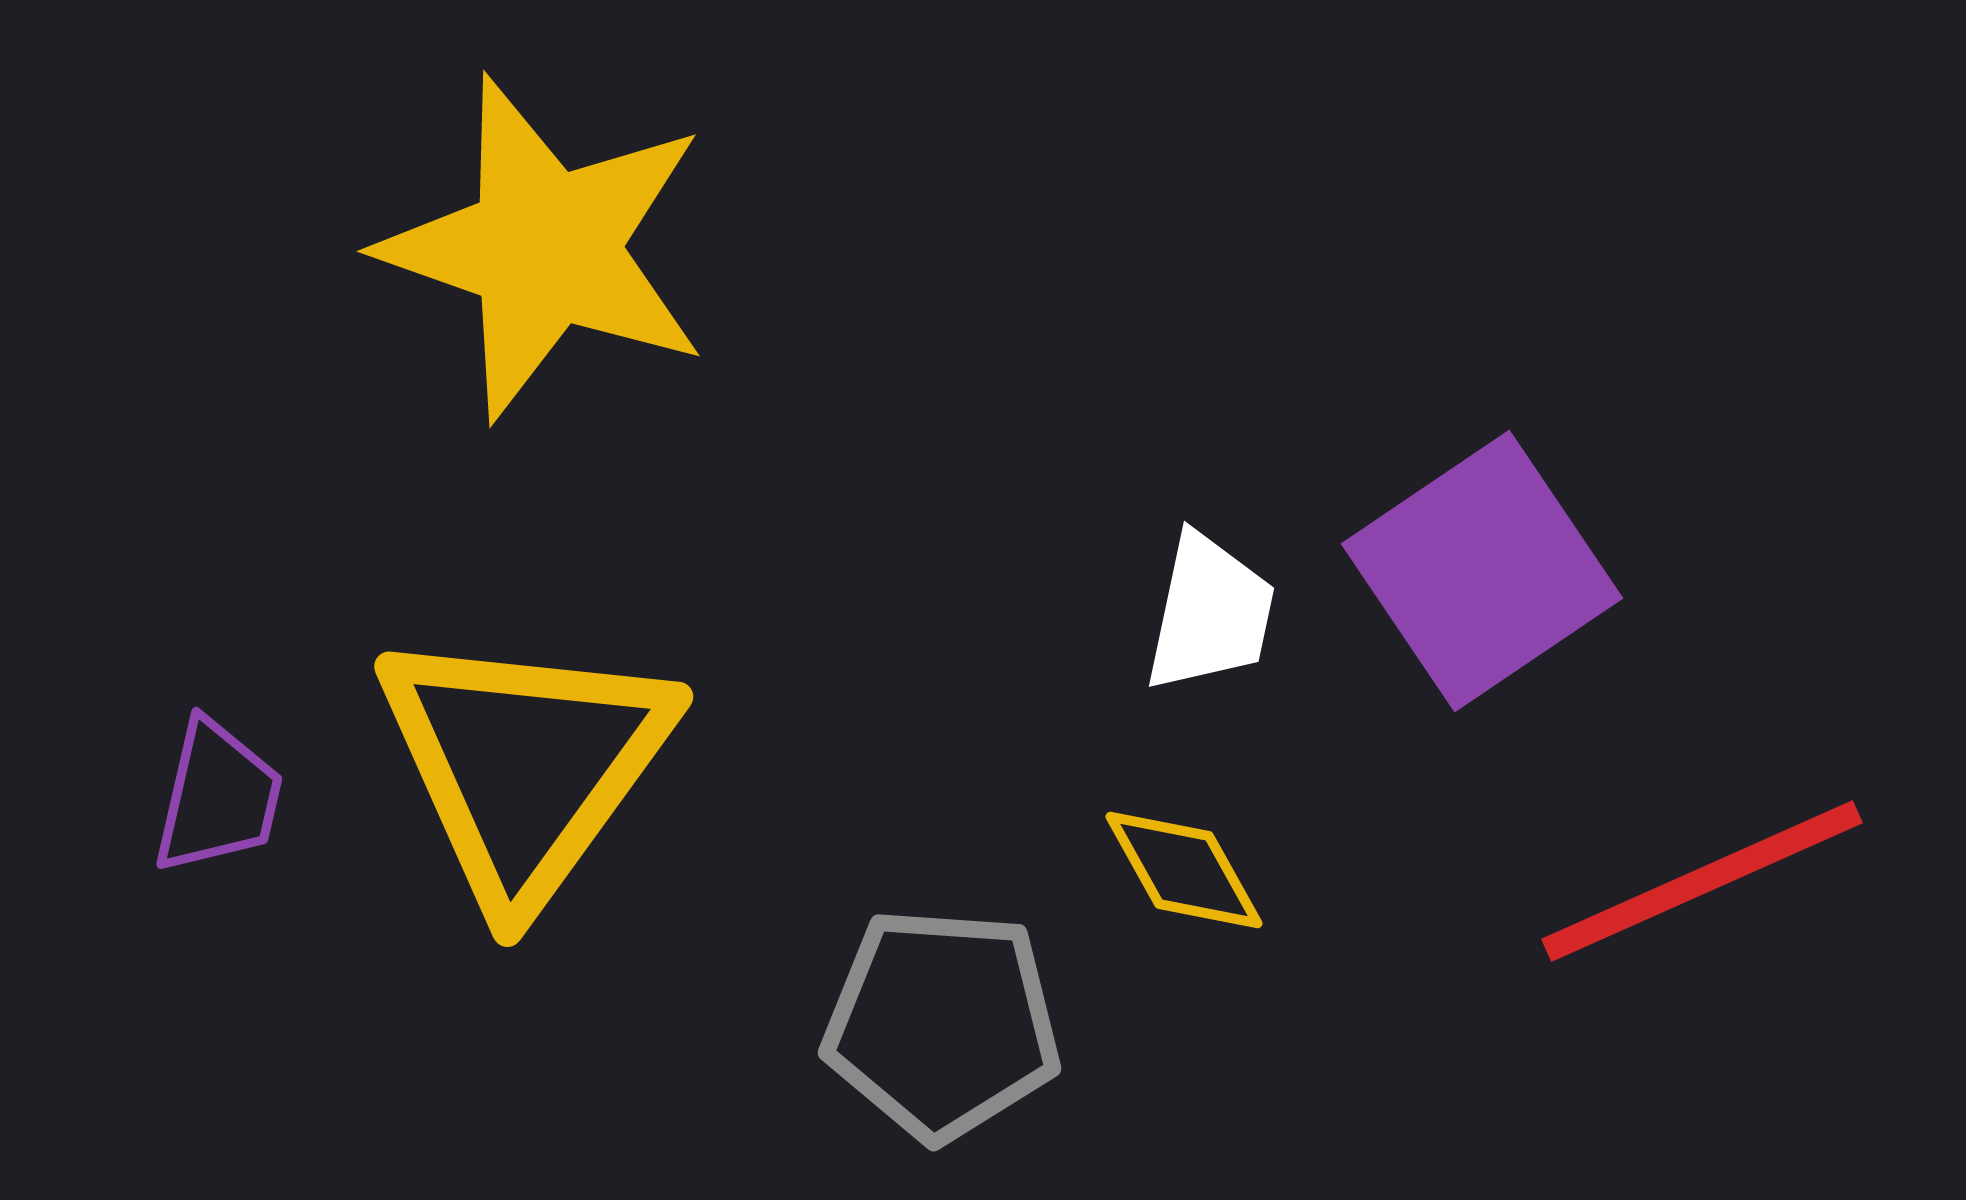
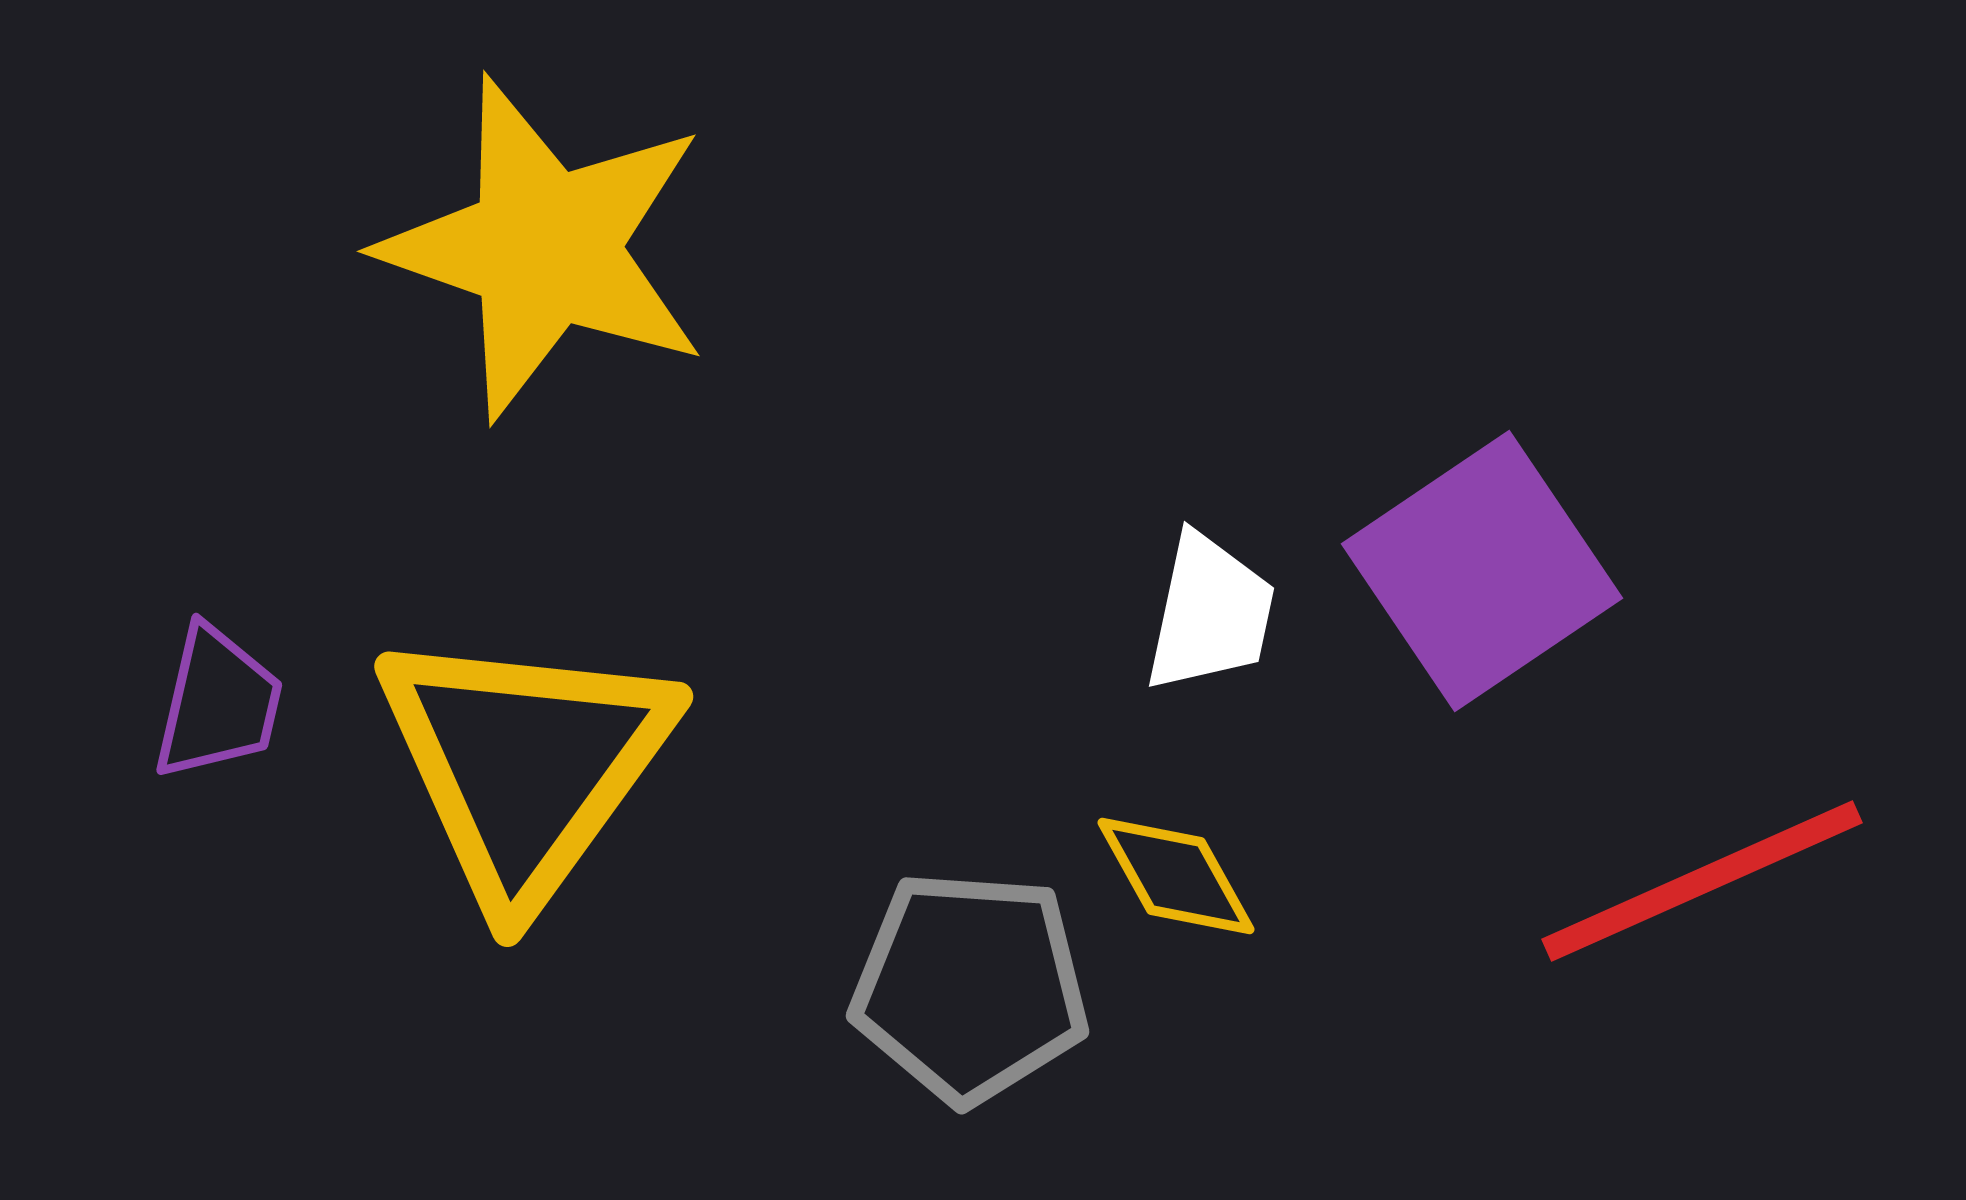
purple trapezoid: moved 94 px up
yellow diamond: moved 8 px left, 6 px down
gray pentagon: moved 28 px right, 37 px up
